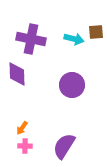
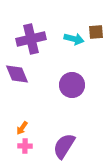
purple cross: rotated 24 degrees counterclockwise
purple diamond: rotated 20 degrees counterclockwise
